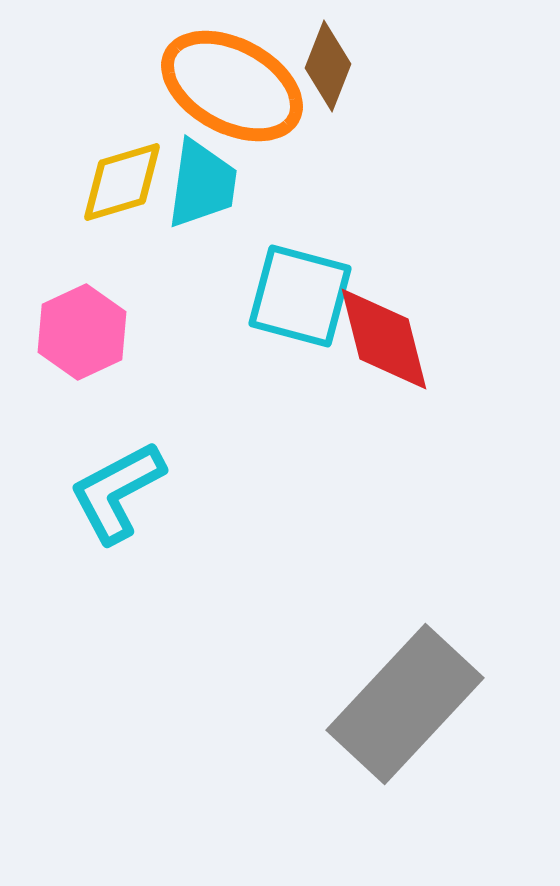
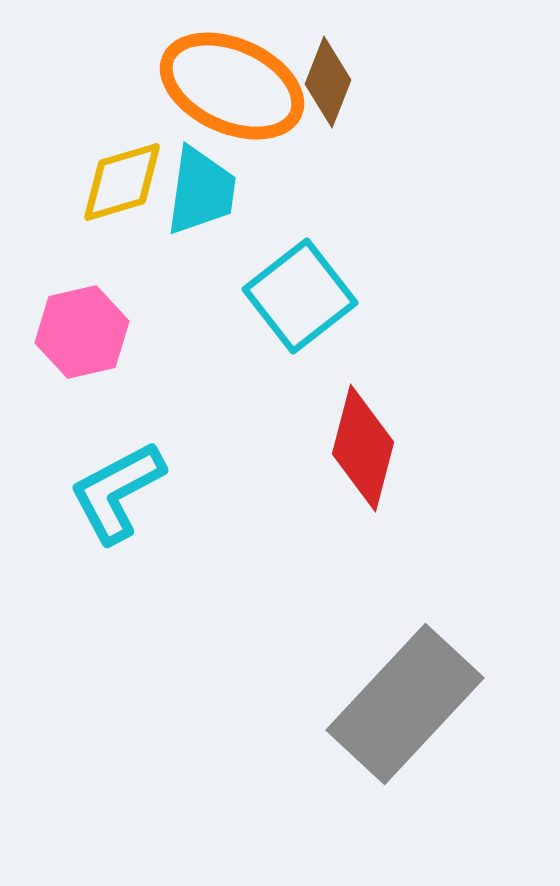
brown diamond: moved 16 px down
orange ellipse: rotated 4 degrees counterclockwise
cyan trapezoid: moved 1 px left, 7 px down
cyan square: rotated 37 degrees clockwise
pink hexagon: rotated 12 degrees clockwise
red diamond: moved 21 px left, 109 px down; rotated 29 degrees clockwise
